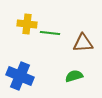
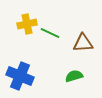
yellow cross: rotated 18 degrees counterclockwise
green line: rotated 18 degrees clockwise
